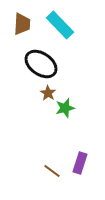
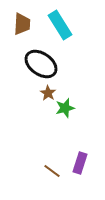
cyan rectangle: rotated 12 degrees clockwise
